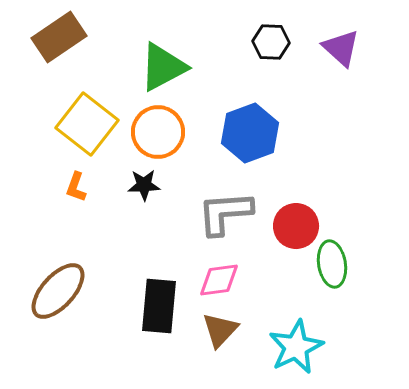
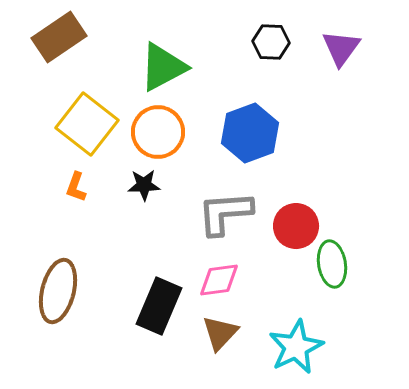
purple triangle: rotated 24 degrees clockwise
brown ellipse: rotated 28 degrees counterclockwise
black rectangle: rotated 18 degrees clockwise
brown triangle: moved 3 px down
